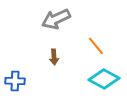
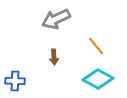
cyan diamond: moved 6 px left
